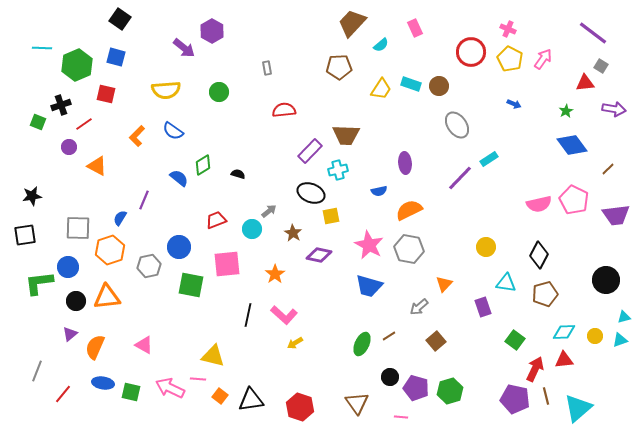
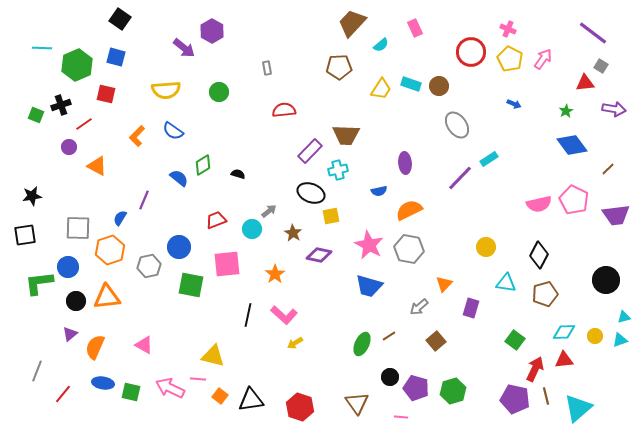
green square at (38, 122): moved 2 px left, 7 px up
purple rectangle at (483, 307): moved 12 px left, 1 px down; rotated 36 degrees clockwise
green hexagon at (450, 391): moved 3 px right
